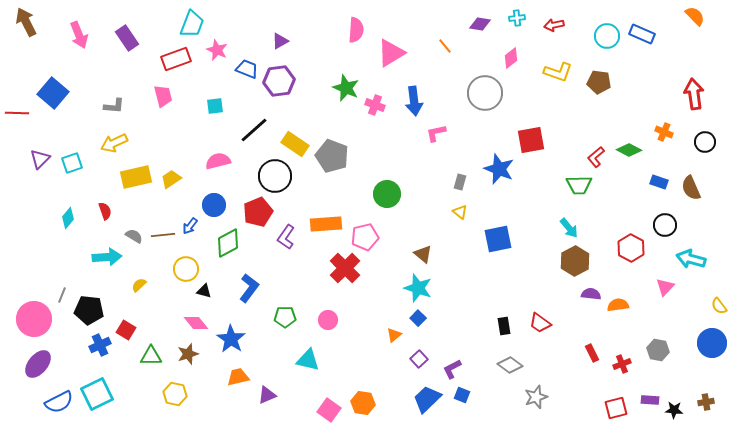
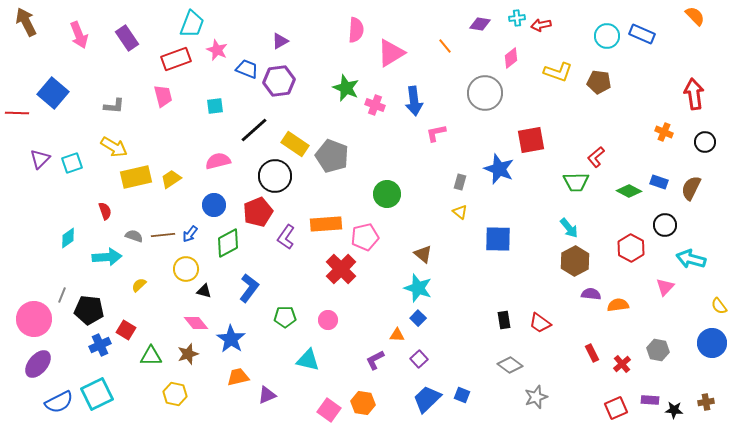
red arrow at (554, 25): moved 13 px left
yellow arrow at (114, 143): moved 4 px down; rotated 124 degrees counterclockwise
green diamond at (629, 150): moved 41 px down
green trapezoid at (579, 185): moved 3 px left, 3 px up
brown semicircle at (691, 188): rotated 50 degrees clockwise
cyan diamond at (68, 218): moved 20 px down; rotated 15 degrees clockwise
blue arrow at (190, 226): moved 8 px down
gray semicircle at (134, 236): rotated 12 degrees counterclockwise
blue square at (498, 239): rotated 12 degrees clockwise
red cross at (345, 268): moved 4 px left, 1 px down
black rectangle at (504, 326): moved 6 px up
orange triangle at (394, 335): moved 3 px right; rotated 42 degrees clockwise
red cross at (622, 364): rotated 18 degrees counterclockwise
purple L-shape at (452, 369): moved 77 px left, 9 px up
red square at (616, 408): rotated 10 degrees counterclockwise
